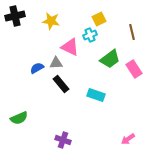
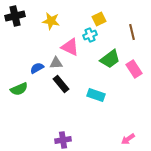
green semicircle: moved 29 px up
purple cross: rotated 28 degrees counterclockwise
